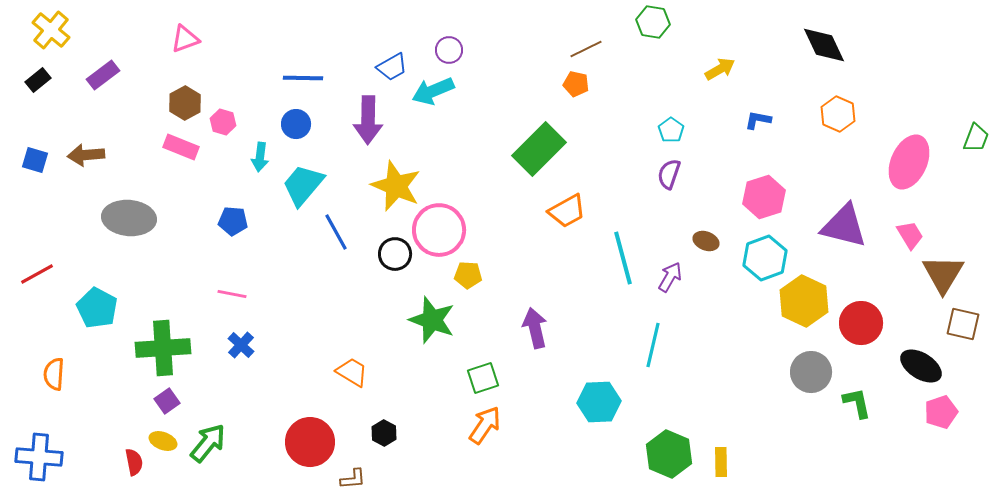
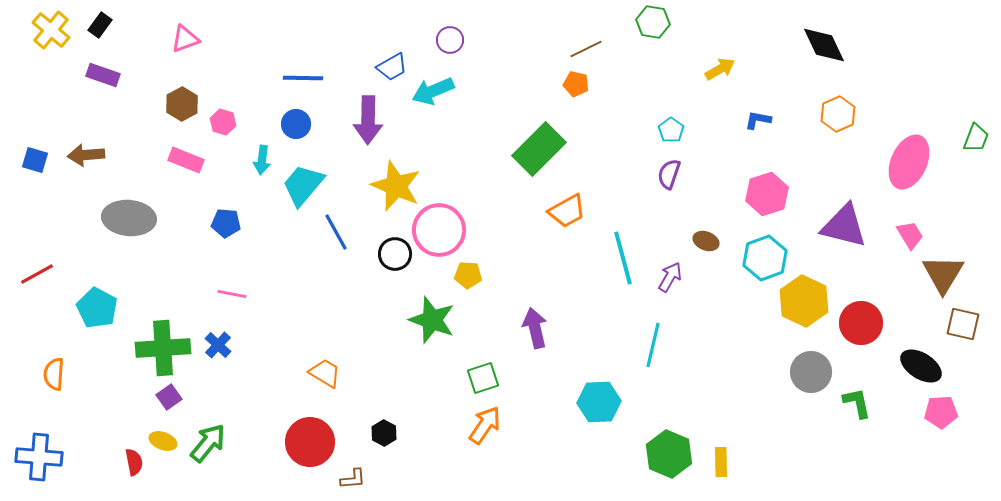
purple circle at (449, 50): moved 1 px right, 10 px up
purple rectangle at (103, 75): rotated 56 degrees clockwise
black rectangle at (38, 80): moved 62 px right, 55 px up; rotated 15 degrees counterclockwise
brown hexagon at (185, 103): moved 3 px left, 1 px down
orange hexagon at (838, 114): rotated 12 degrees clockwise
pink rectangle at (181, 147): moved 5 px right, 13 px down
cyan arrow at (260, 157): moved 2 px right, 3 px down
pink hexagon at (764, 197): moved 3 px right, 3 px up
blue pentagon at (233, 221): moved 7 px left, 2 px down
blue cross at (241, 345): moved 23 px left
orange trapezoid at (352, 372): moved 27 px left, 1 px down
purple square at (167, 401): moved 2 px right, 4 px up
pink pentagon at (941, 412): rotated 16 degrees clockwise
